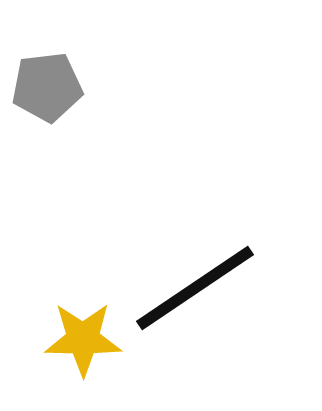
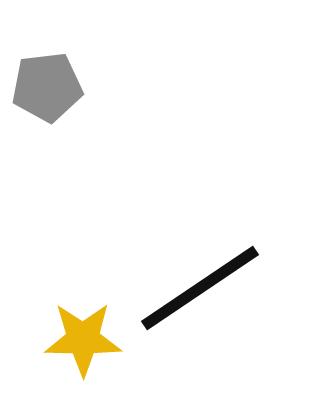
black line: moved 5 px right
